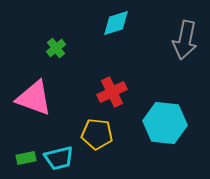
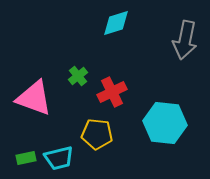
green cross: moved 22 px right, 28 px down
